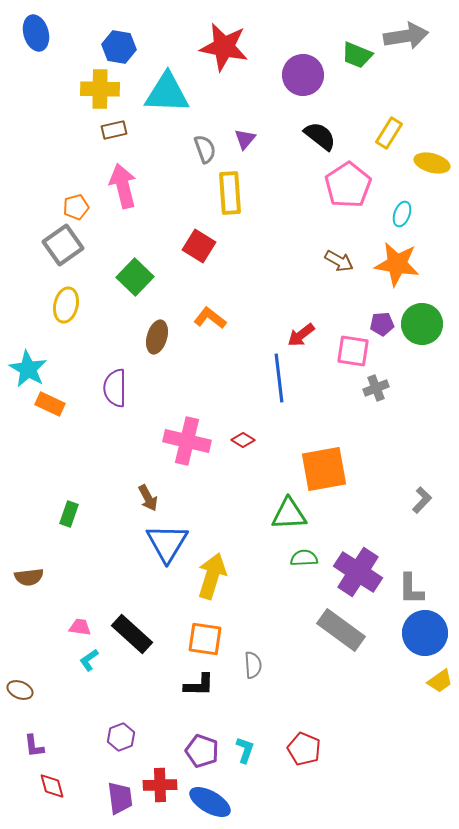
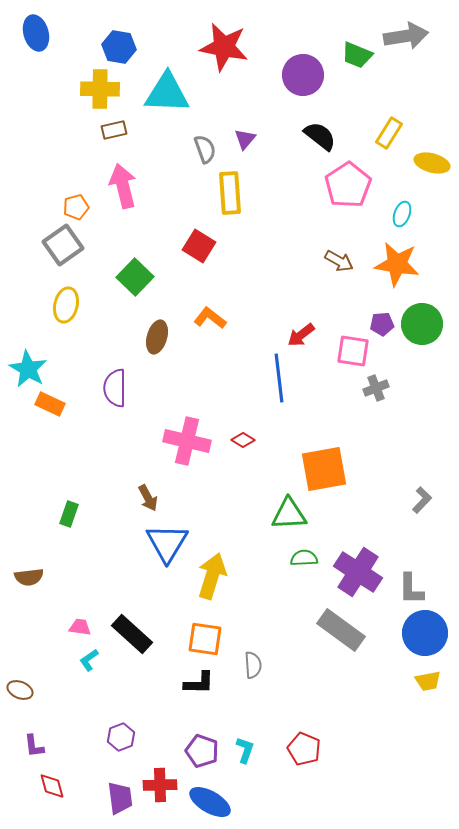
yellow trapezoid at (440, 681): moved 12 px left; rotated 24 degrees clockwise
black L-shape at (199, 685): moved 2 px up
